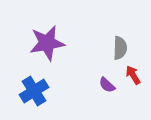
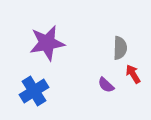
red arrow: moved 1 px up
purple semicircle: moved 1 px left
